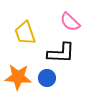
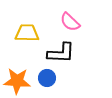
yellow trapezoid: moved 2 px right; rotated 110 degrees clockwise
orange star: moved 1 px left, 4 px down
